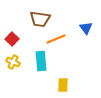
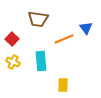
brown trapezoid: moved 2 px left
orange line: moved 8 px right
